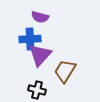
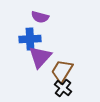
purple triangle: moved 2 px down
brown trapezoid: moved 3 px left
black cross: moved 26 px right, 2 px up; rotated 24 degrees clockwise
